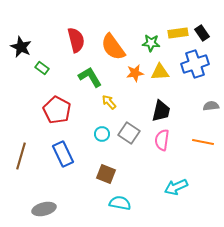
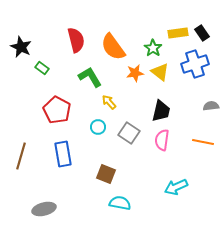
green star: moved 2 px right, 5 px down; rotated 30 degrees clockwise
yellow triangle: rotated 42 degrees clockwise
cyan circle: moved 4 px left, 7 px up
blue rectangle: rotated 15 degrees clockwise
